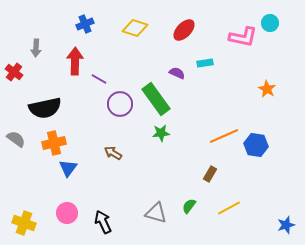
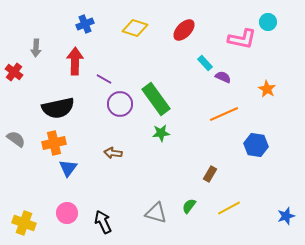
cyan circle: moved 2 px left, 1 px up
pink L-shape: moved 1 px left, 2 px down
cyan rectangle: rotated 56 degrees clockwise
purple semicircle: moved 46 px right, 4 px down
purple line: moved 5 px right
black semicircle: moved 13 px right
orange line: moved 22 px up
brown arrow: rotated 24 degrees counterclockwise
blue star: moved 9 px up
